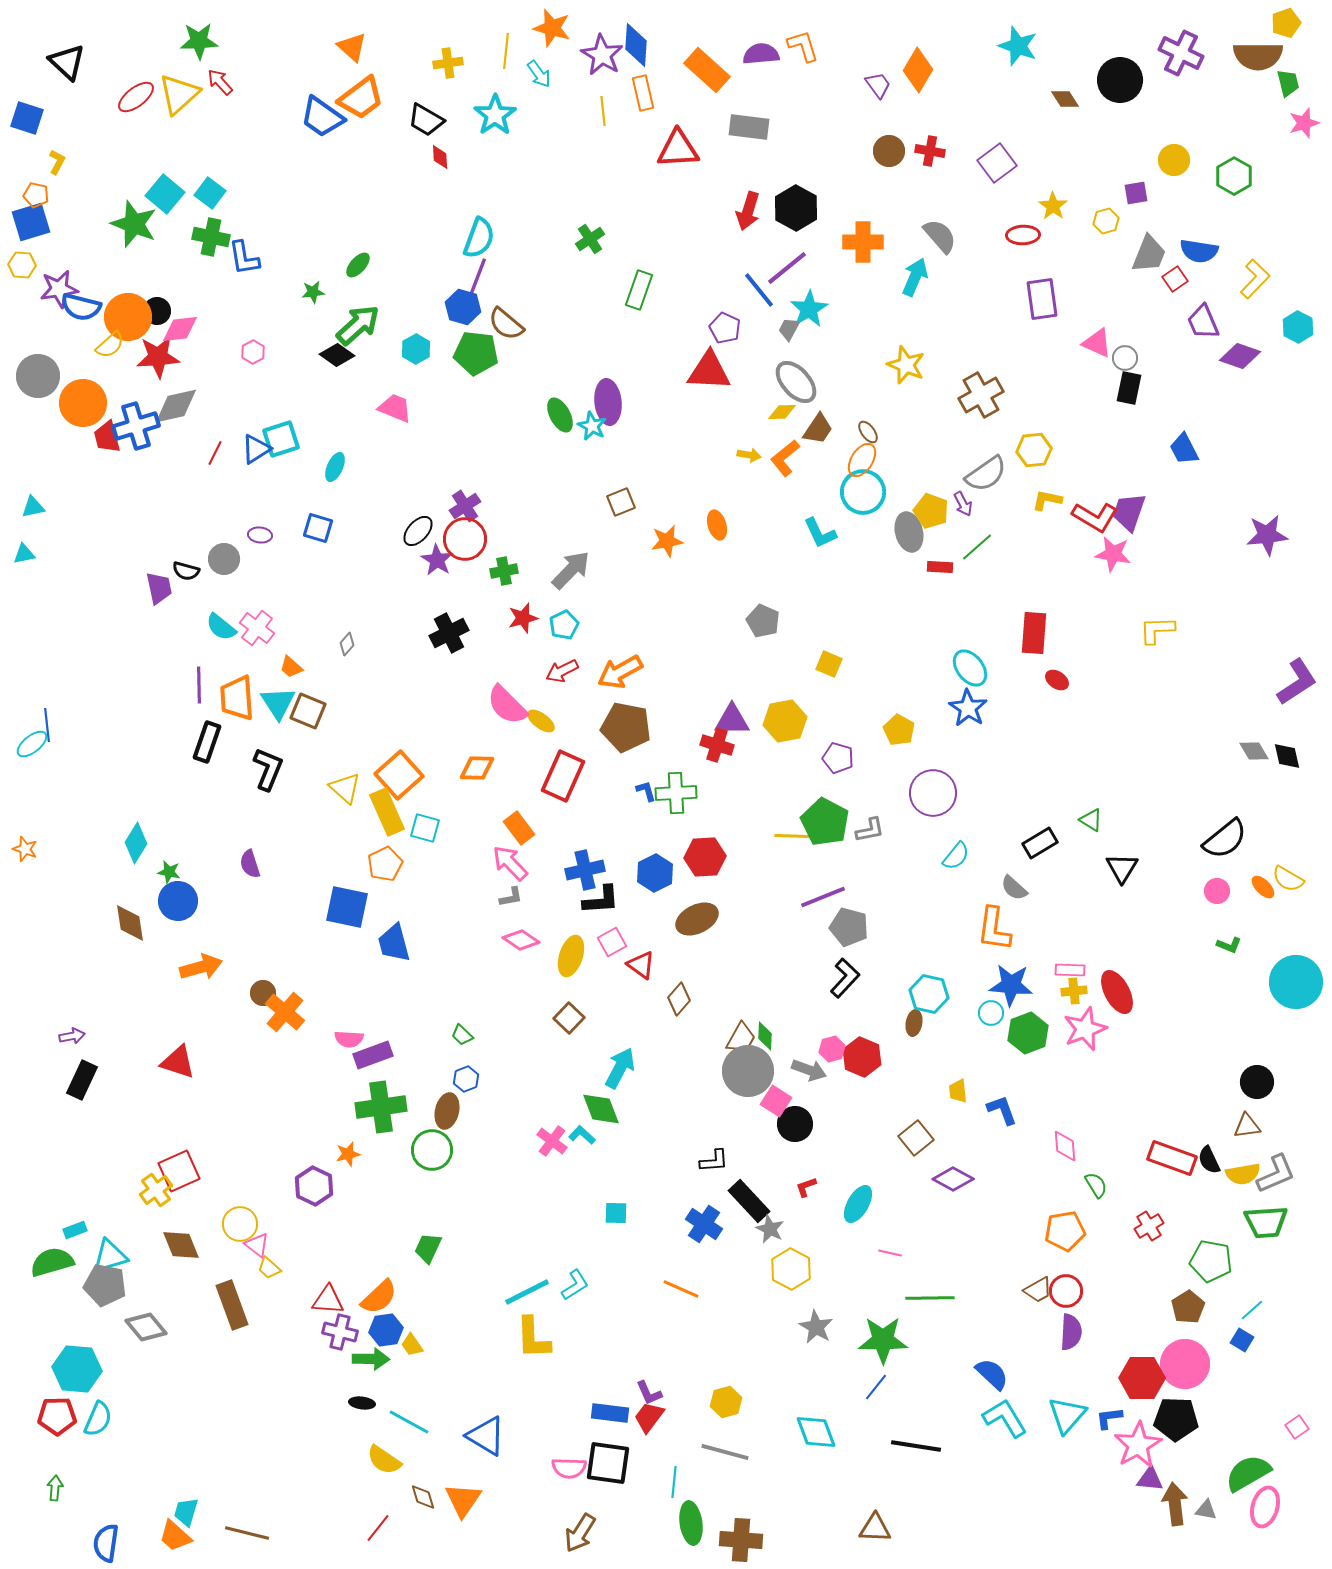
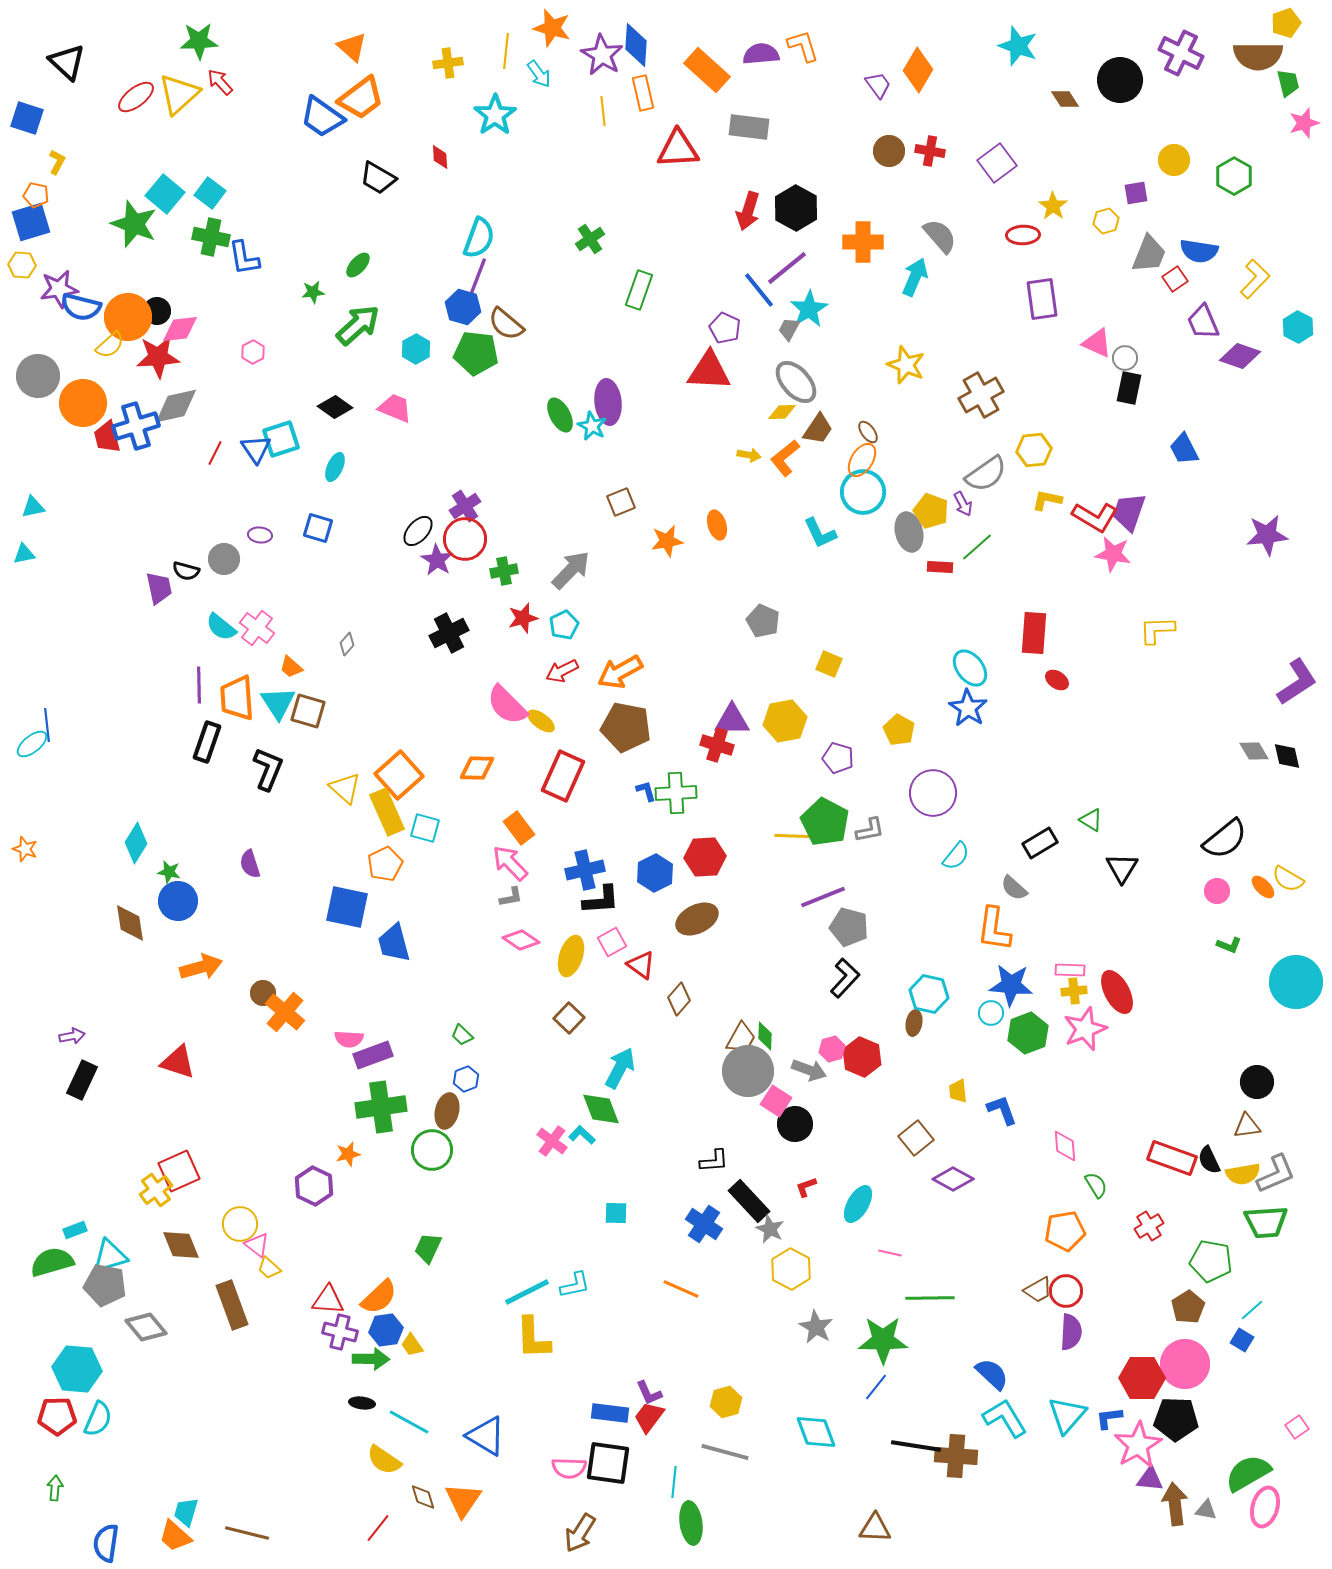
black trapezoid at (426, 120): moved 48 px left, 58 px down
black diamond at (337, 355): moved 2 px left, 52 px down
blue triangle at (256, 449): rotated 32 degrees counterclockwise
brown square at (308, 711): rotated 6 degrees counterclockwise
cyan L-shape at (575, 1285): rotated 20 degrees clockwise
brown cross at (741, 1540): moved 215 px right, 84 px up
